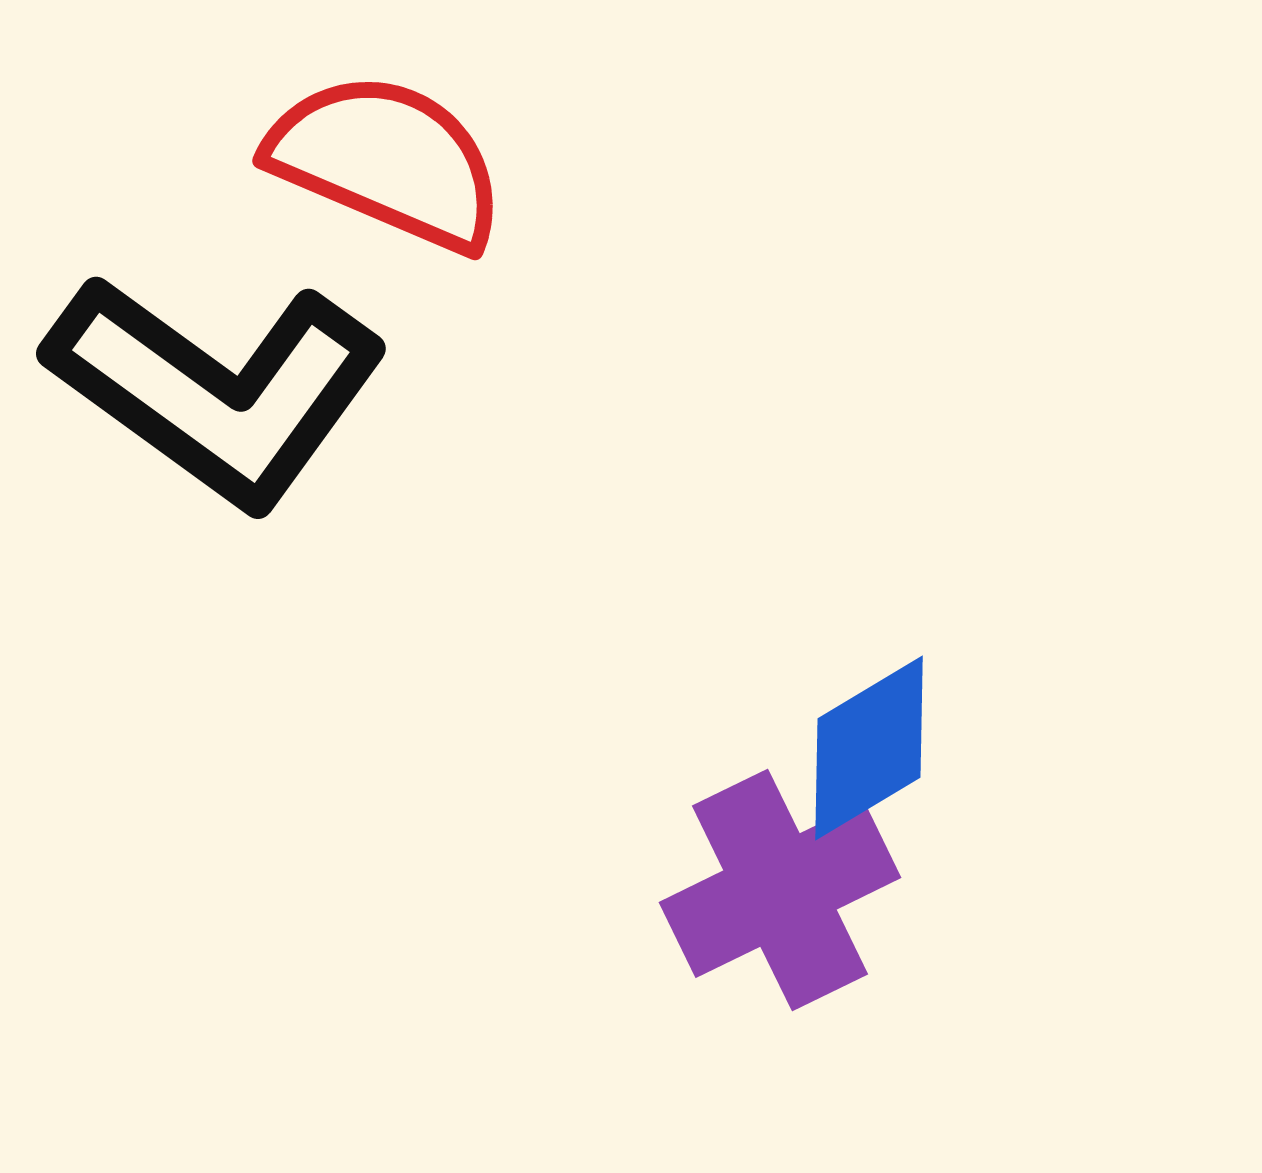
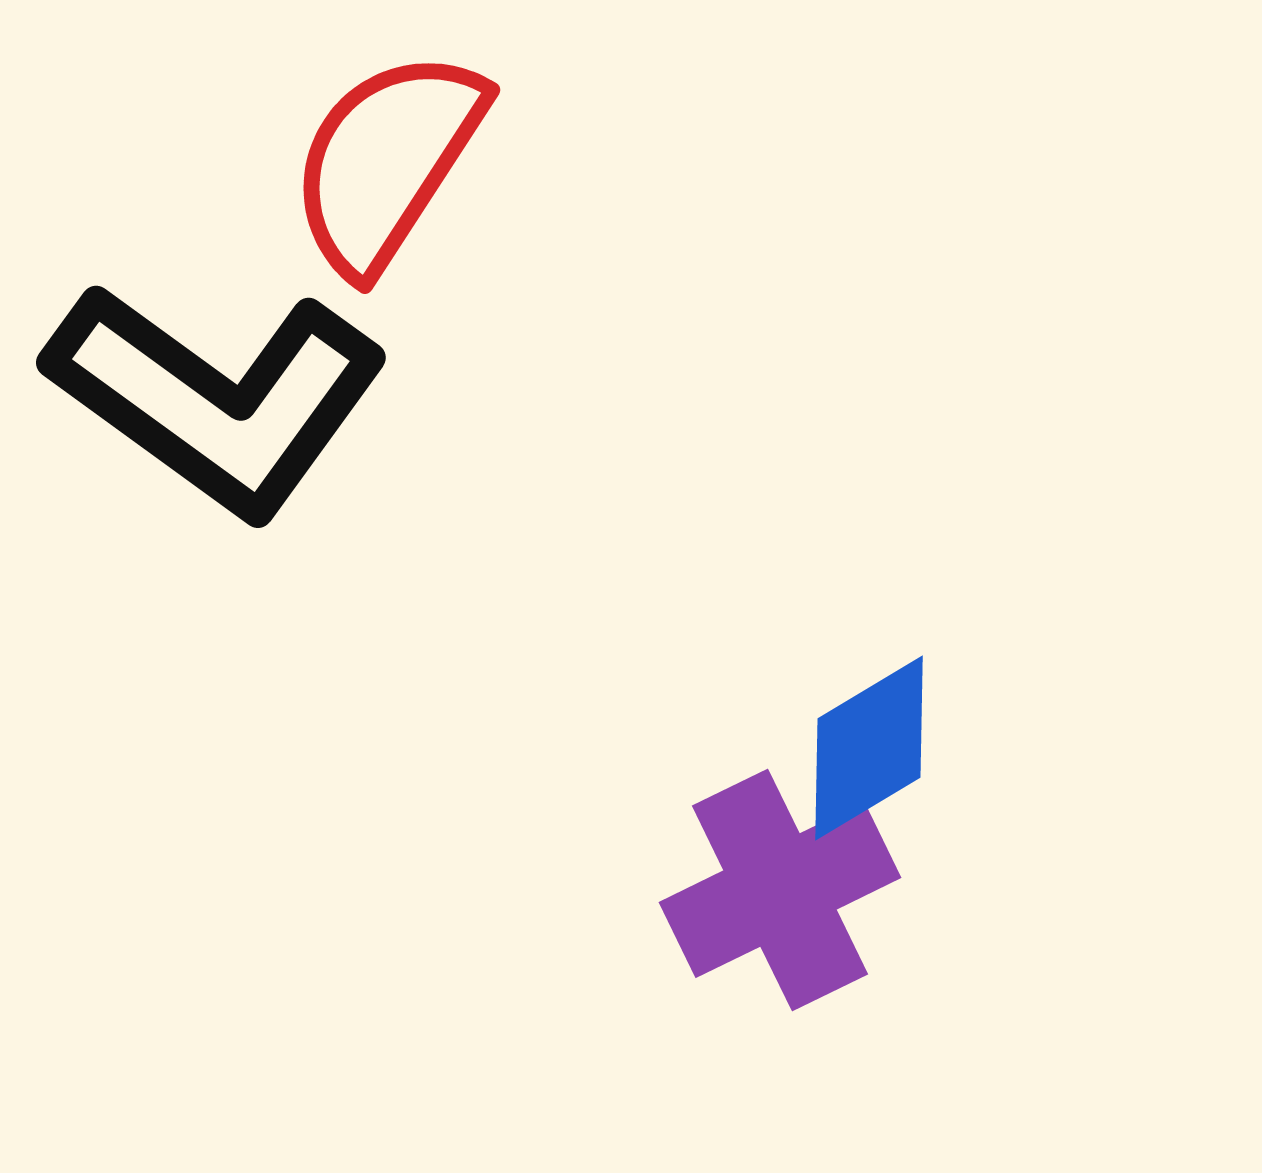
red semicircle: rotated 80 degrees counterclockwise
black L-shape: moved 9 px down
